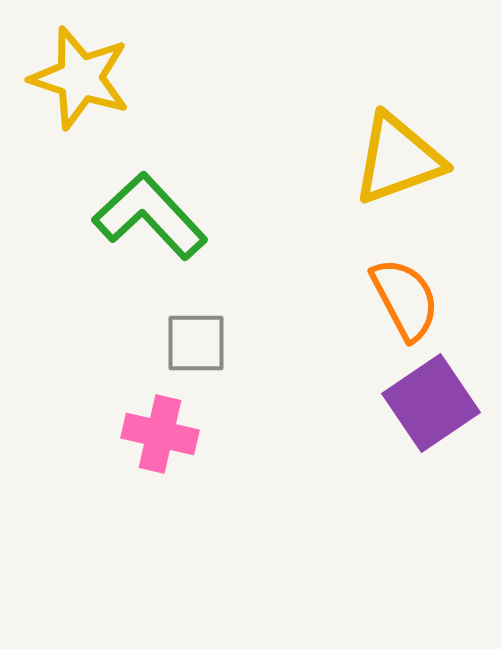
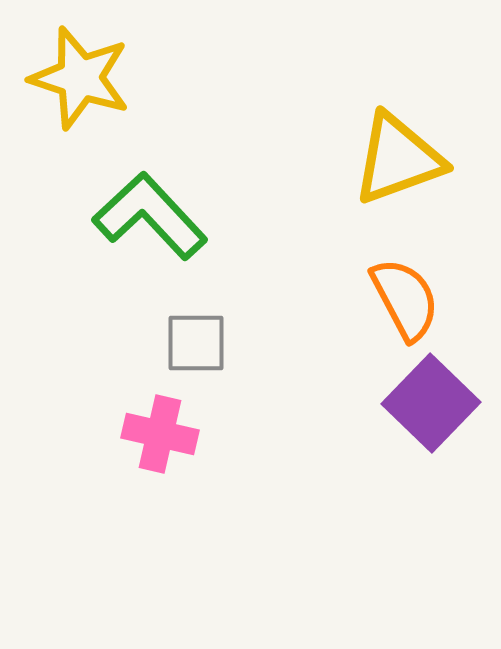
purple square: rotated 12 degrees counterclockwise
